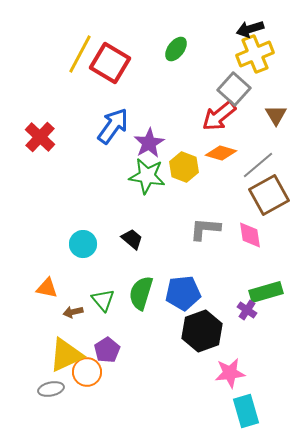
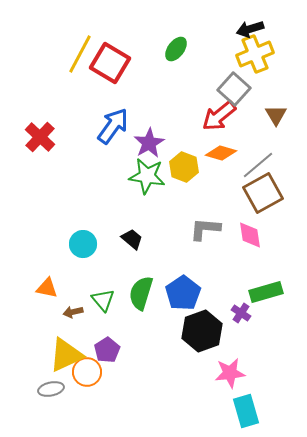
brown square: moved 6 px left, 2 px up
blue pentagon: rotated 28 degrees counterclockwise
purple cross: moved 6 px left, 3 px down
